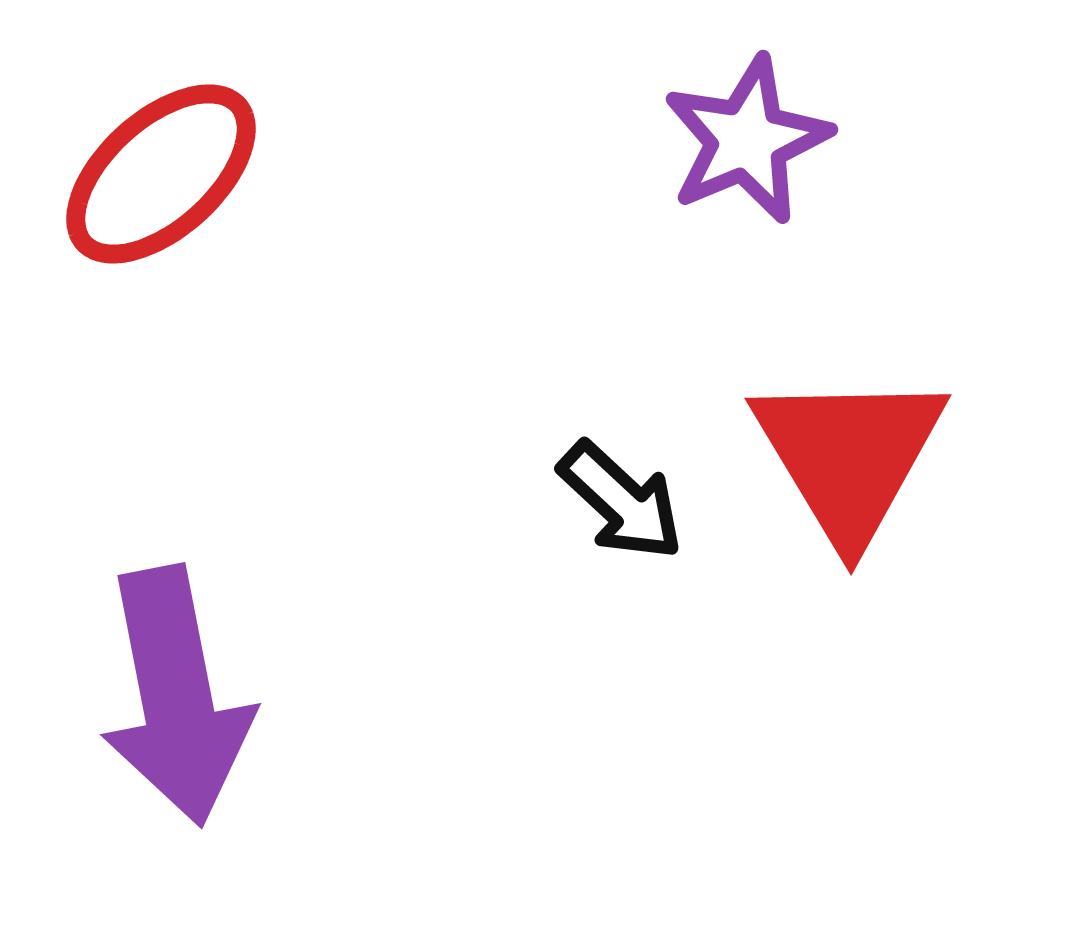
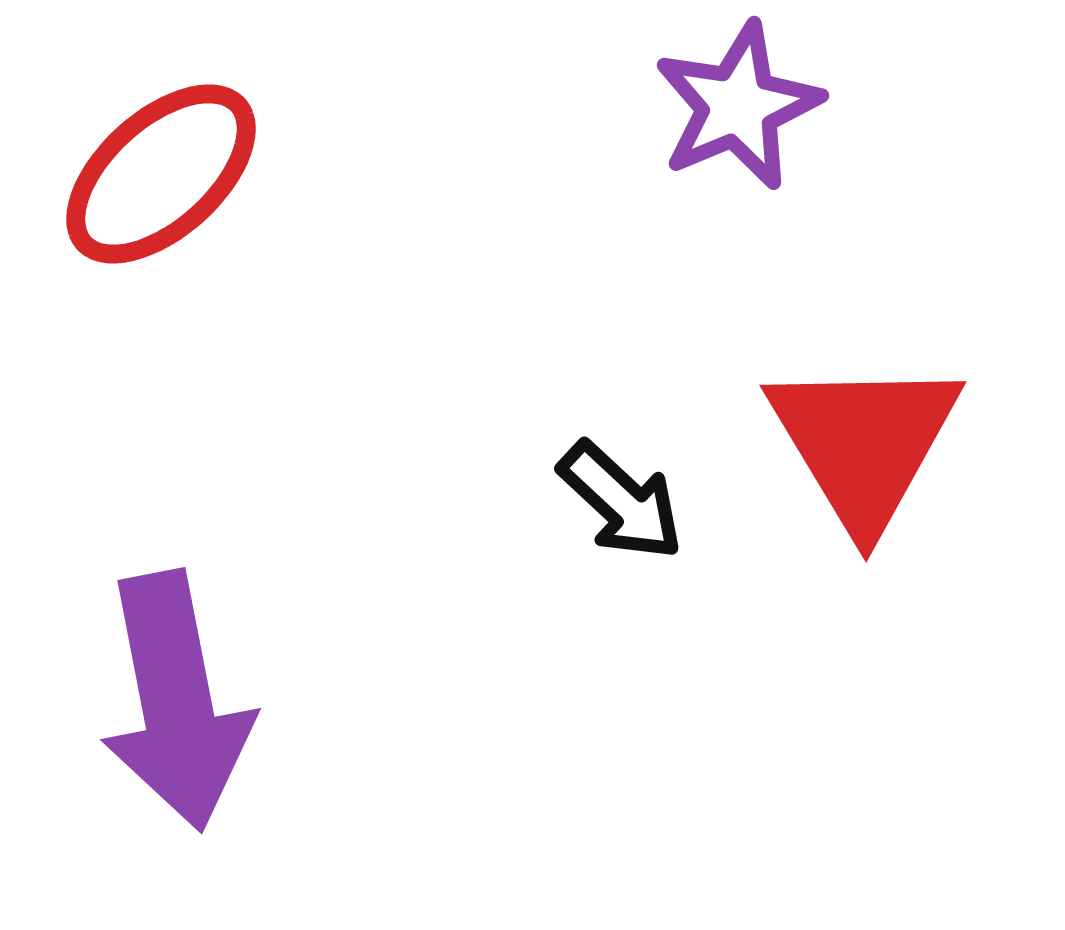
purple star: moved 9 px left, 34 px up
red triangle: moved 15 px right, 13 px up
purple arrow: moved 5 px down
